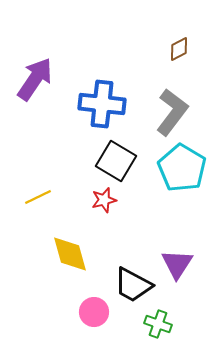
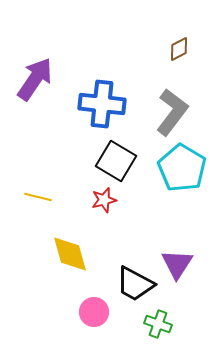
yellow line: rotated 40 degrees clockwise
black trapezoid: moved 2 px right, 1 px up
